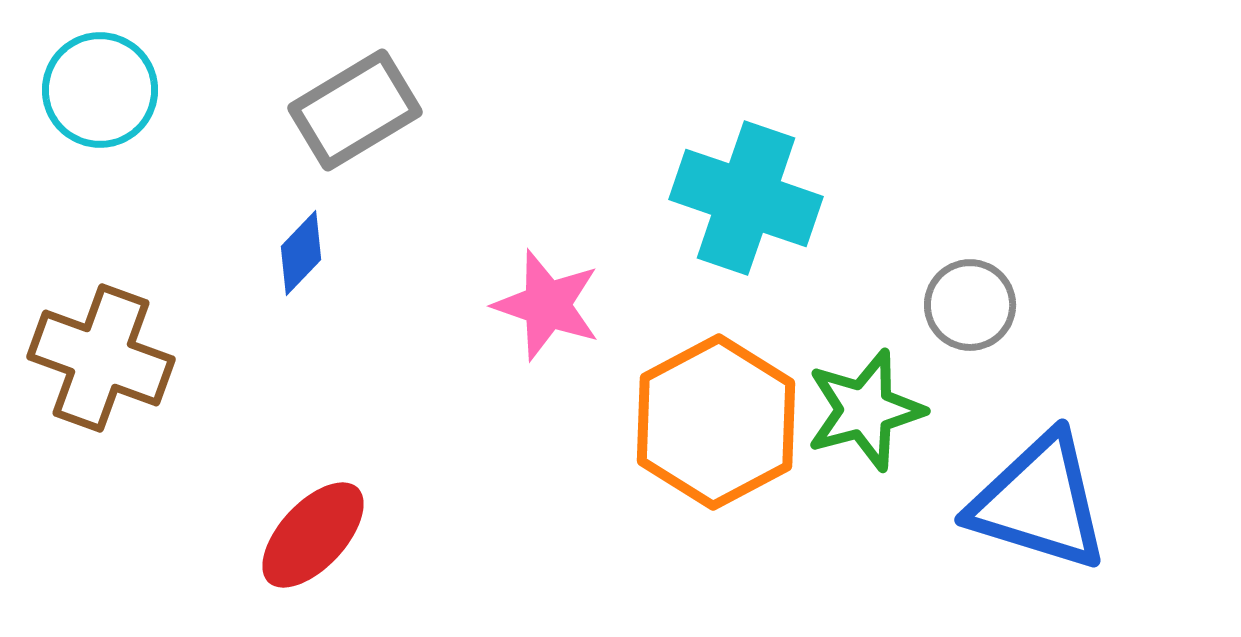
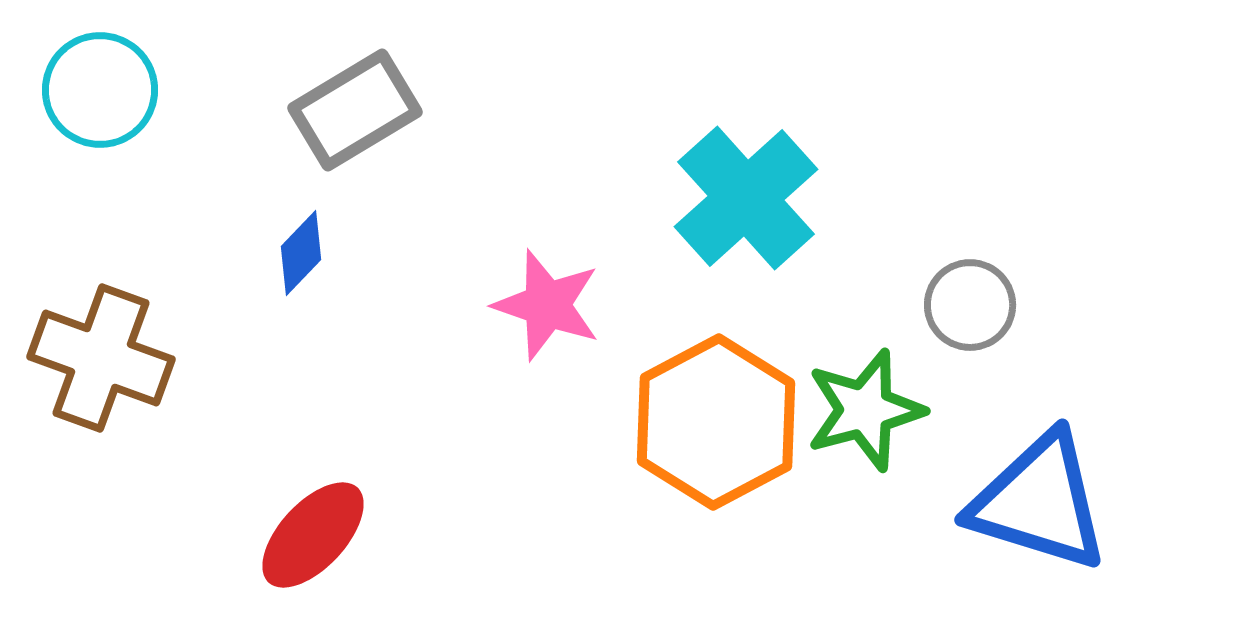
cyan cross: rotated 29 degrees clockwise
